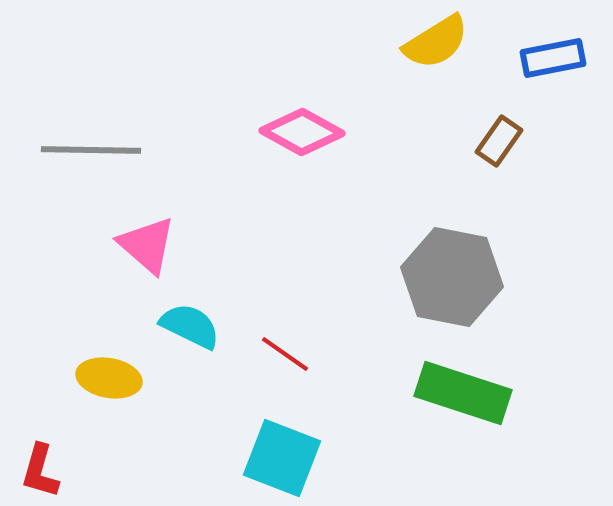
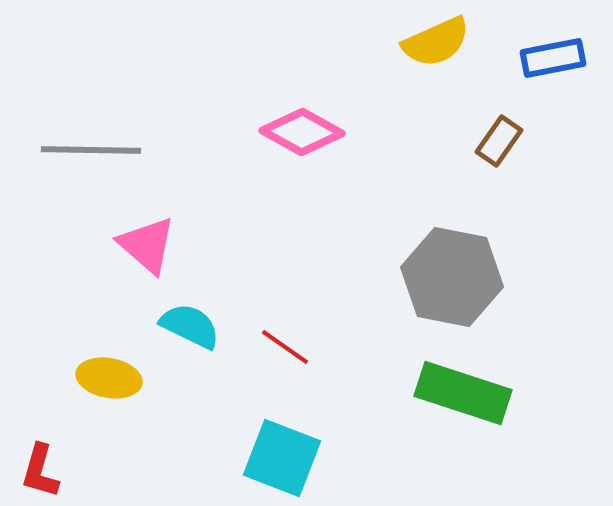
yellow semicircle: rotated 8 degrees clockwise
red line: moved 7 px up
